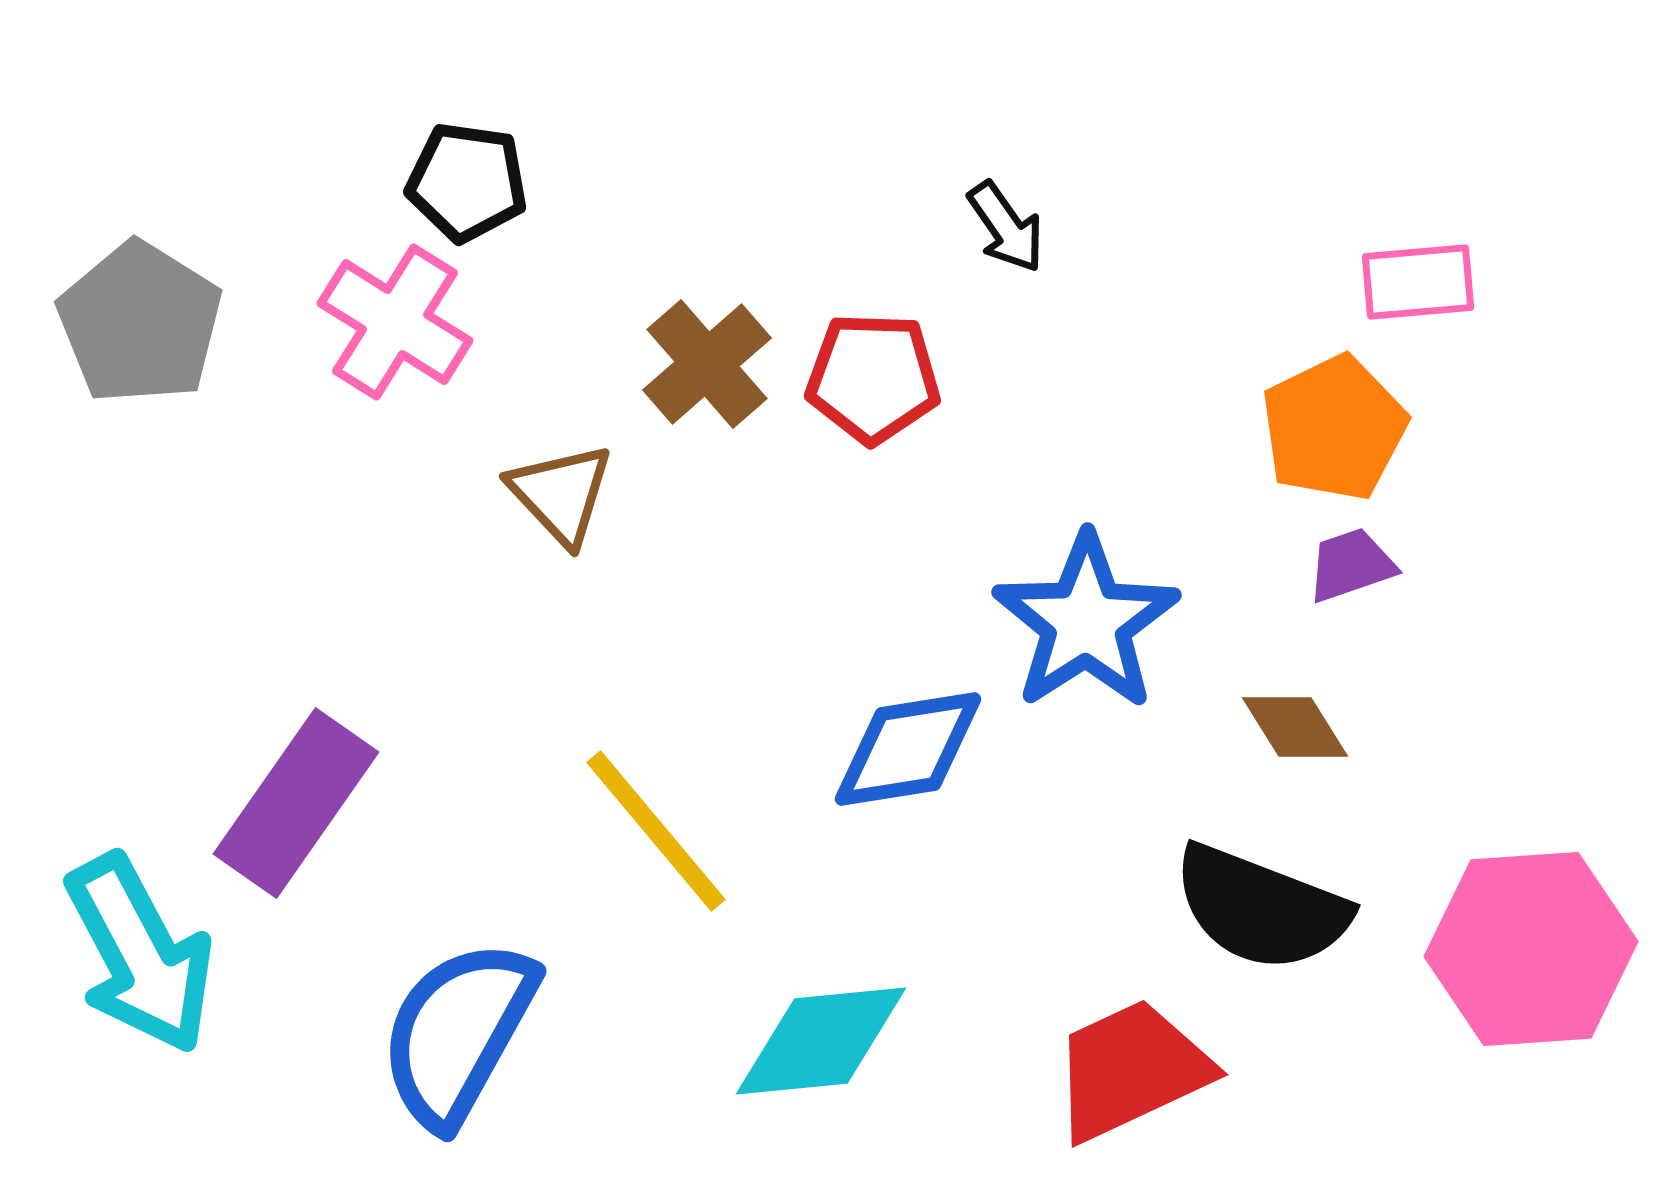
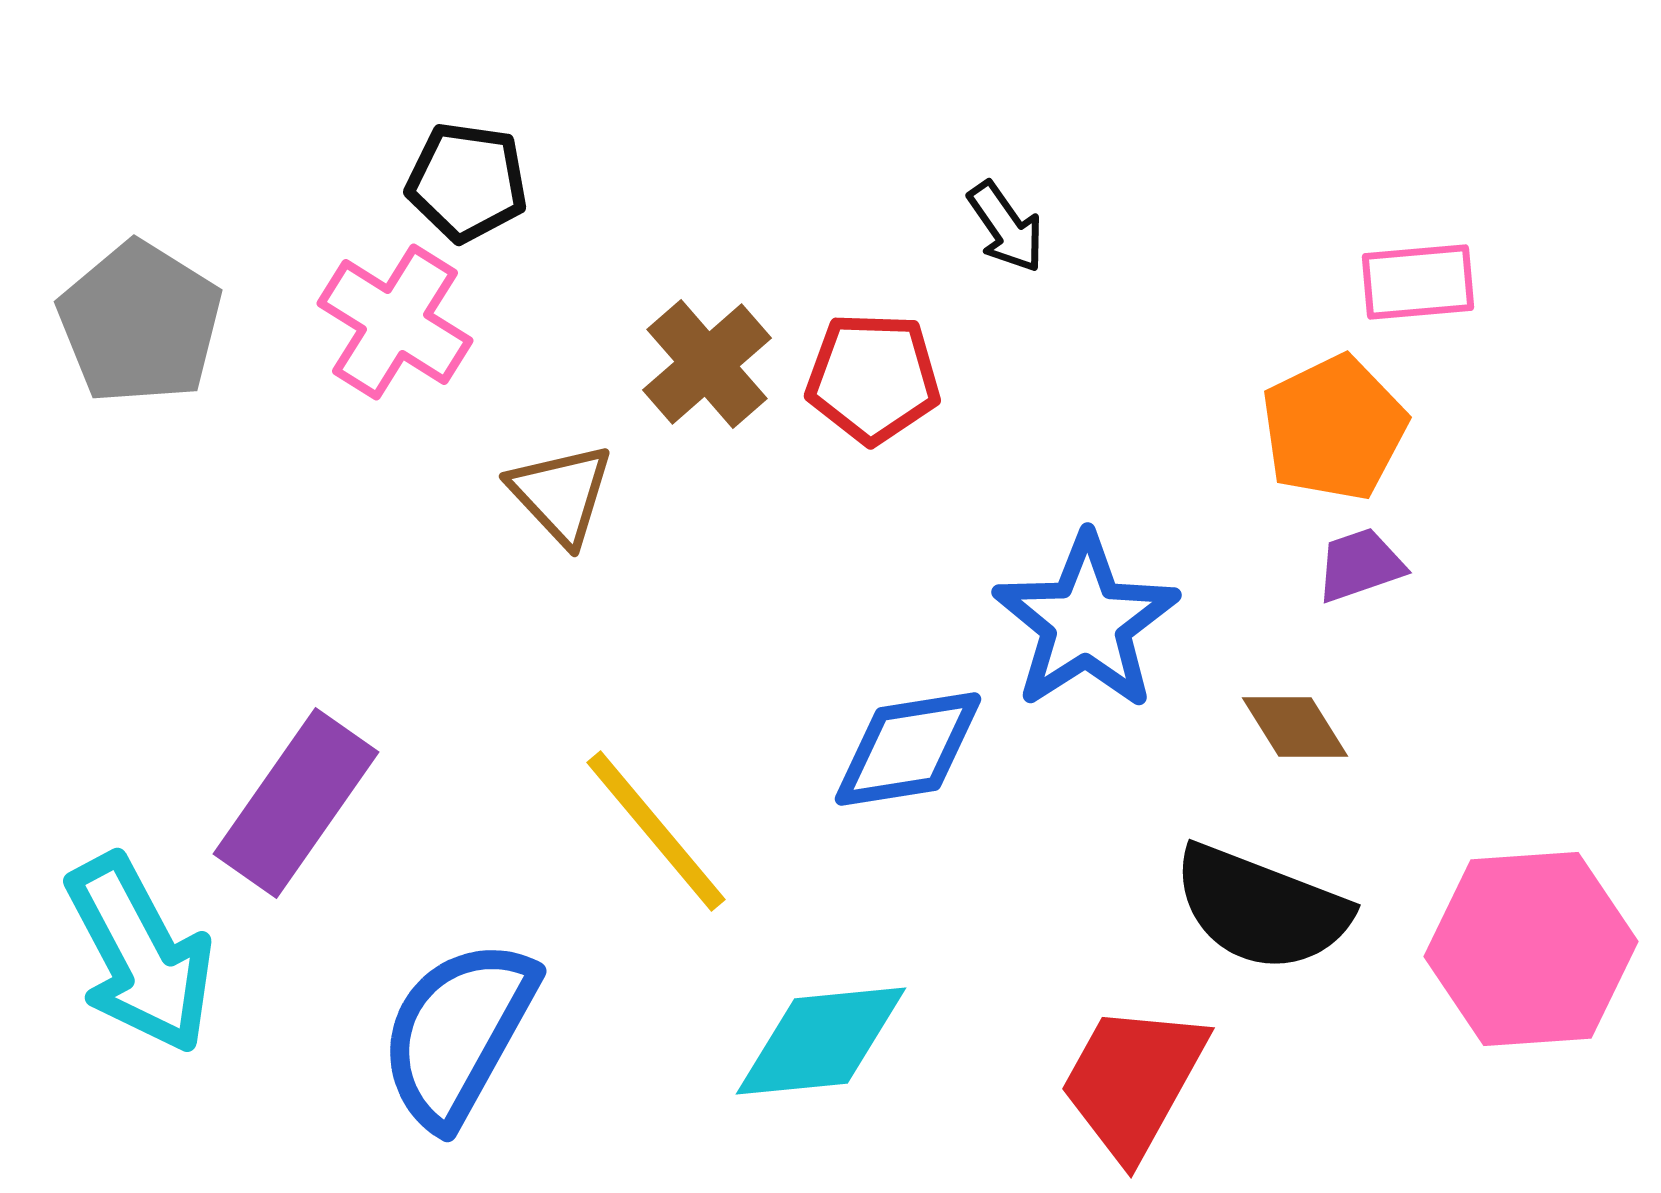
purple trapezoid: moved 9 px right
red trapezoid: moved 2 px right, 11 px down; rotated 36 degrees counterclockwise
